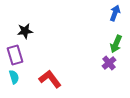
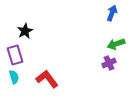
blue arrow: moved 3 px left
black star: rotated 21 degrees counterclockwise
green arrow: rotated 48 degrees clockwise
purple cross: rotated 16 degrees clockwise
red L-shape: moved 3 px left
